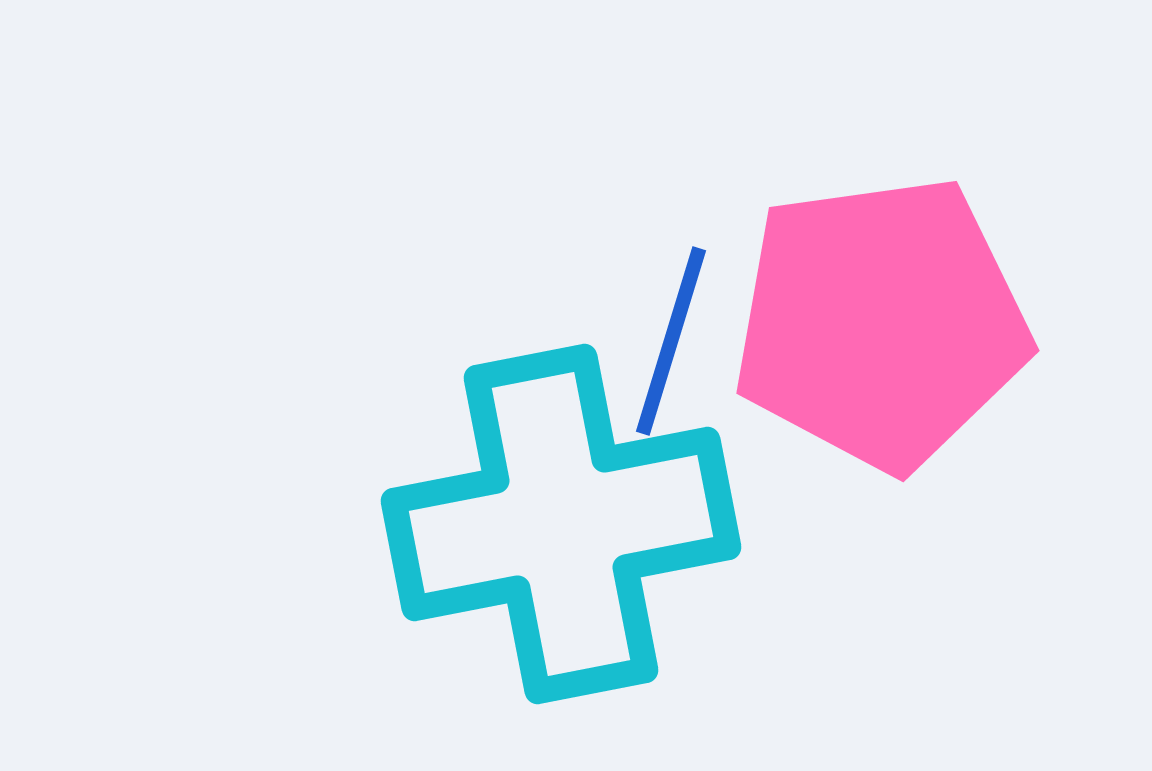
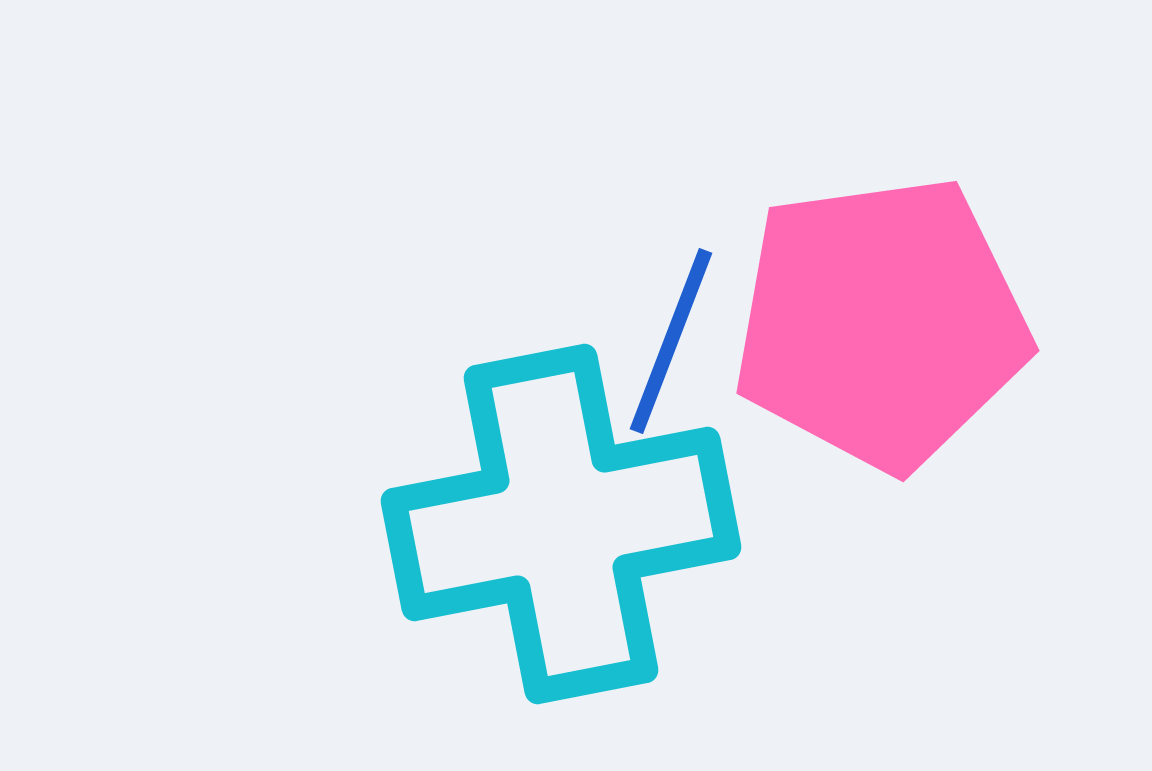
blue line: rotated 4 degrees clockwise
